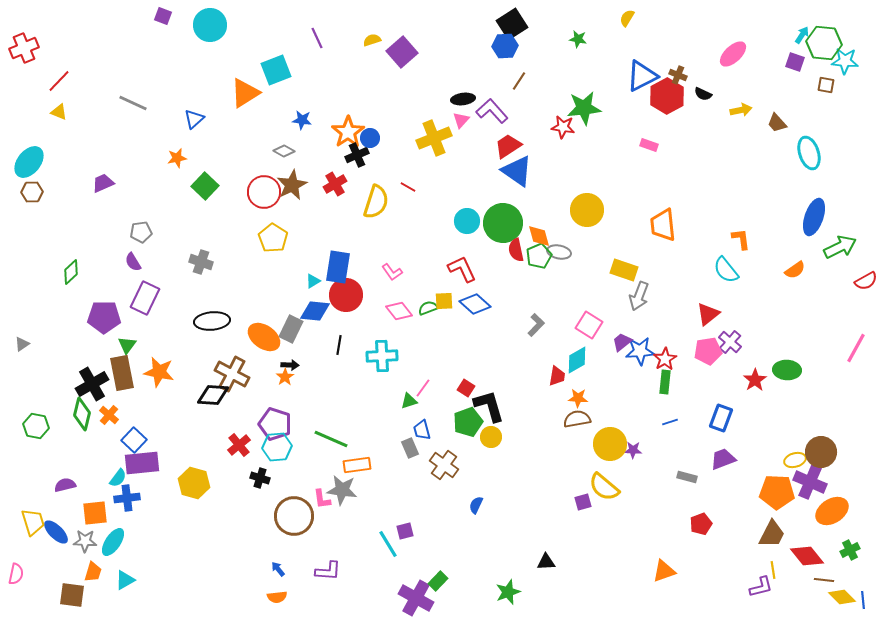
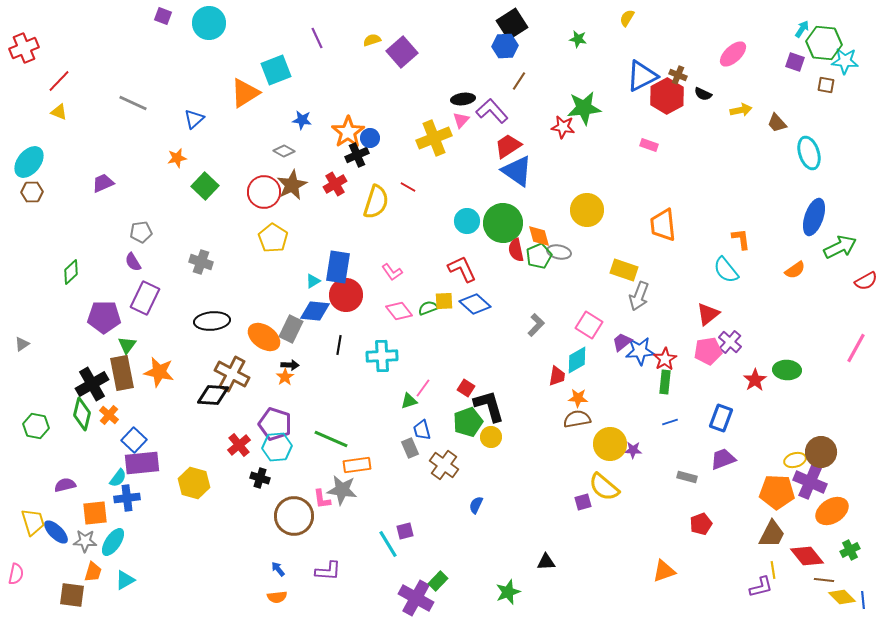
cyan circle at (210, 25): moved 1 px left, 2 px up
cyan arrow at (802, 35): moved 6 px up
